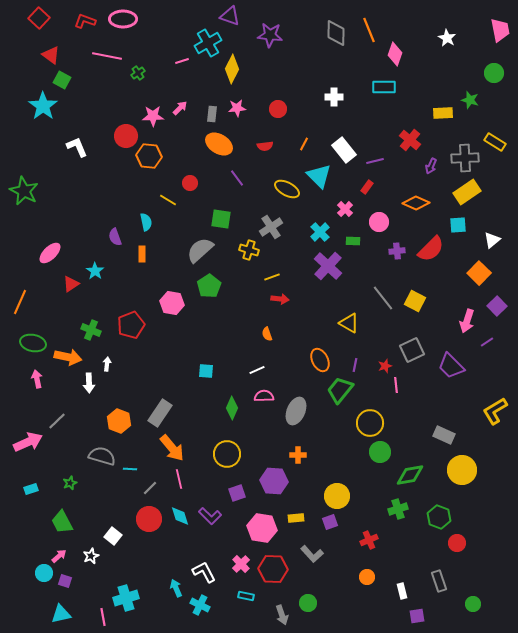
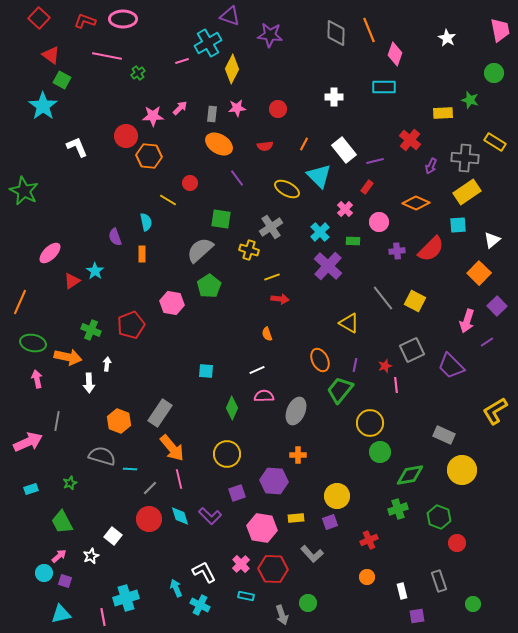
gray cross at (465, 158): rotated 8 degrees clockwise
red triangle at (71, 284): moved 1 px right, 3 px up
gray line at (57, 421): rotated 36 degrees counterclockwise
